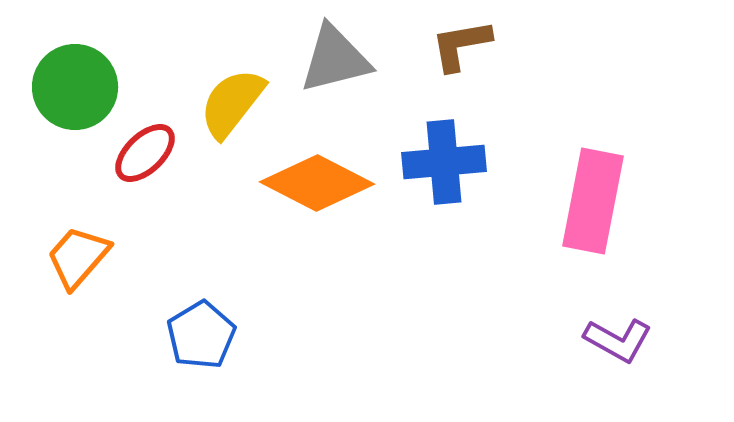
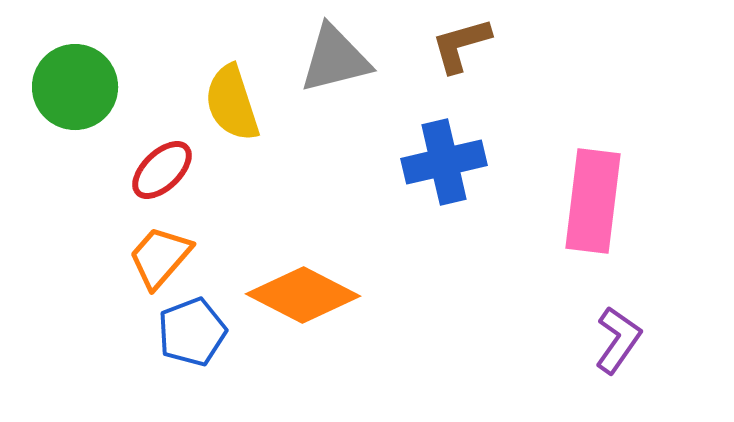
brown L-shape: rotated 6 degrees counterclockwise
yellow semicircle: rotated 56 degrees counterclockwise
red ellipse: moved 17 px right, 17 px down
blue cross: rotated 8 degrees counterclockwise
orange diamond: moved 14 px left, 112 px down
pink rectangle: rotated 4 degrees counterclockwise
orange trapezoid: moved 82 px right
blue pentagon: moved 9 px left, 3 px up; rotated 10 degrees clockwise
purple L-shape: rotated 84 degrees counterclockwise
